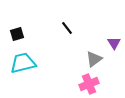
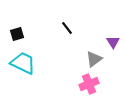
purple triangle: moved 1 px left, 1 px up
cyan trapezoid: rotated 40 degrees clockwise
